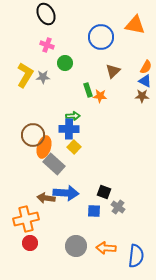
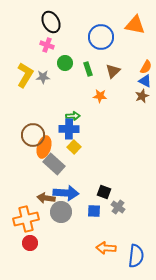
black ellipse: moved 5 px right, 8 px down
green rectangle: moved 21 px up
brown star: rotated 24 degrees counterclockwise
gray circle: moved 15 px left, 34 px up
